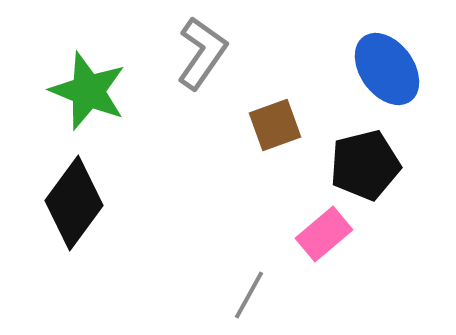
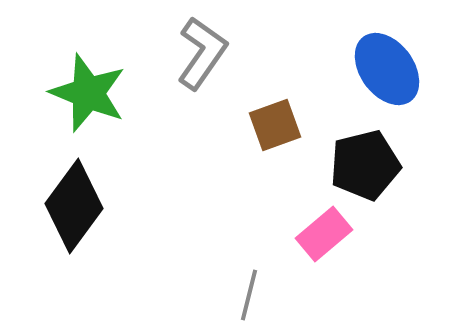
green star: moved 2 px down
black diamond: moved 3 px down
gray line: rotated 15 degrees counterclockwise
